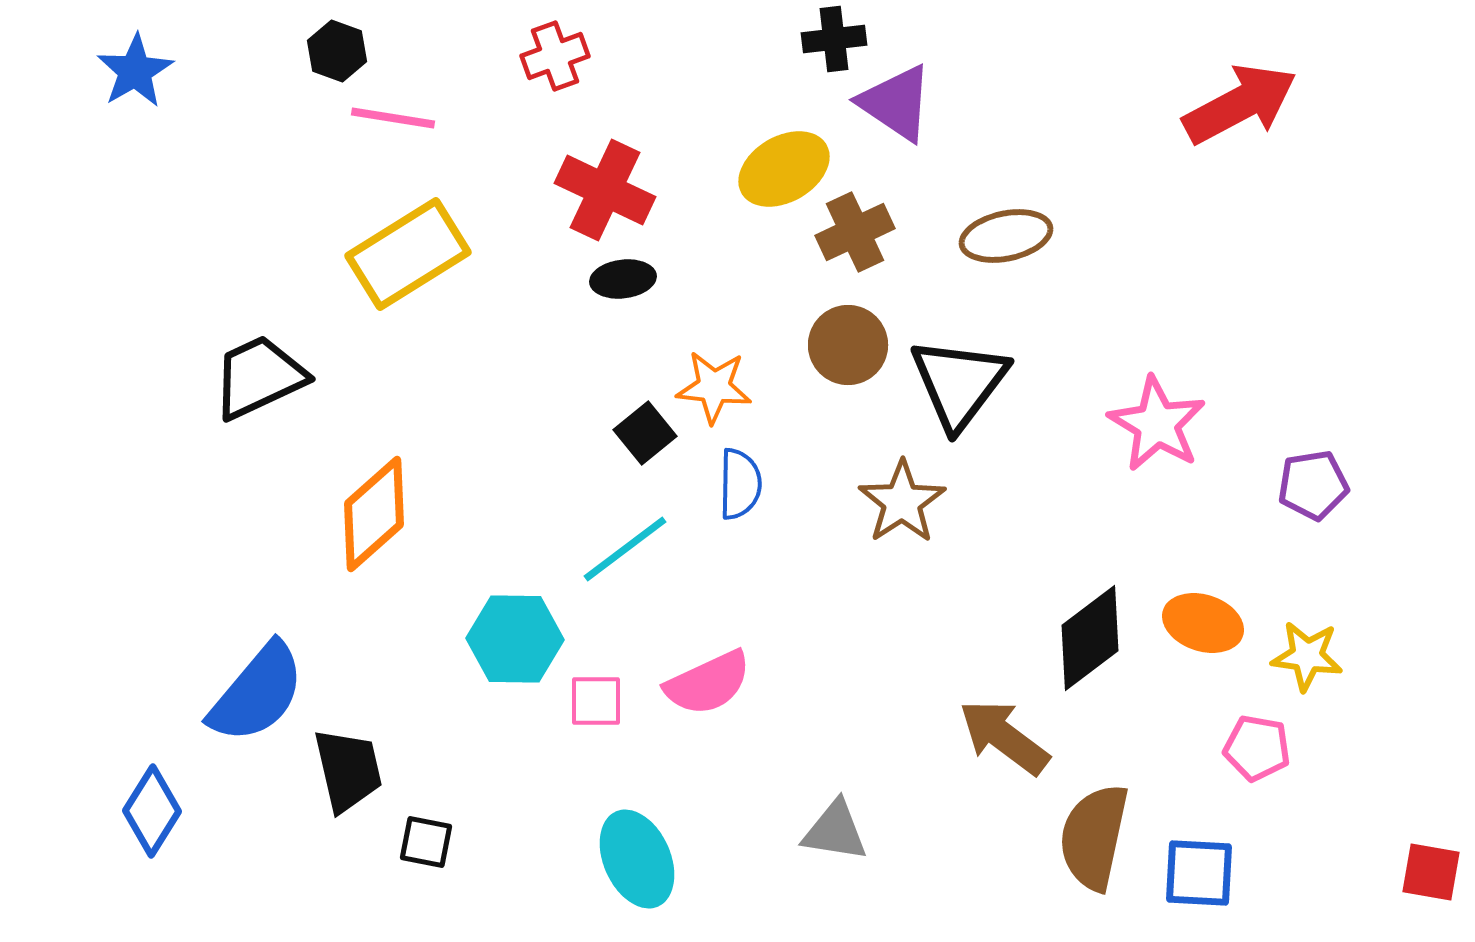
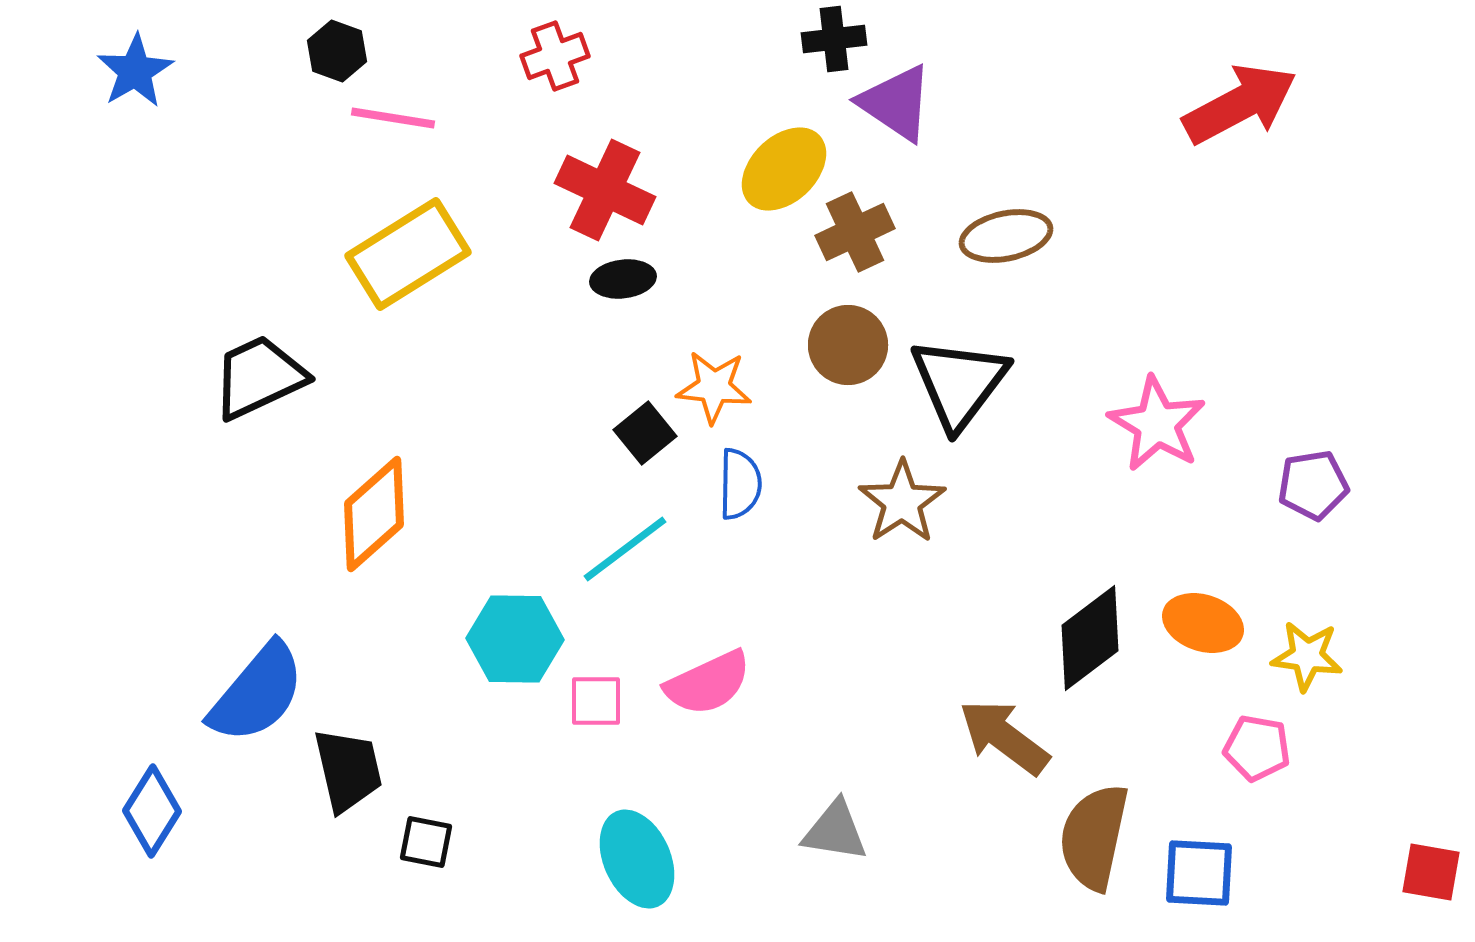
yellow ellipse at (784, 169): rotated 14 degrees counterclockwise
